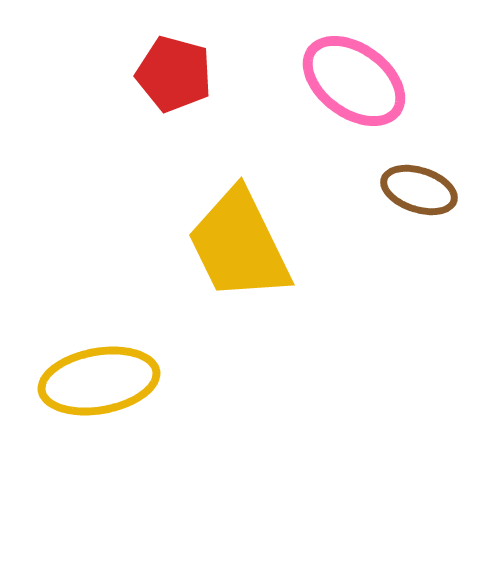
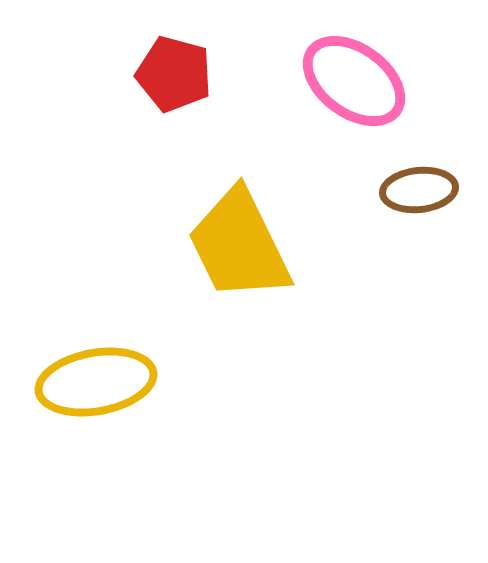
brown ellipse: rotated 24 degrees counterclockwise
yellow ellipse: moved 3 px left, 1 px down
